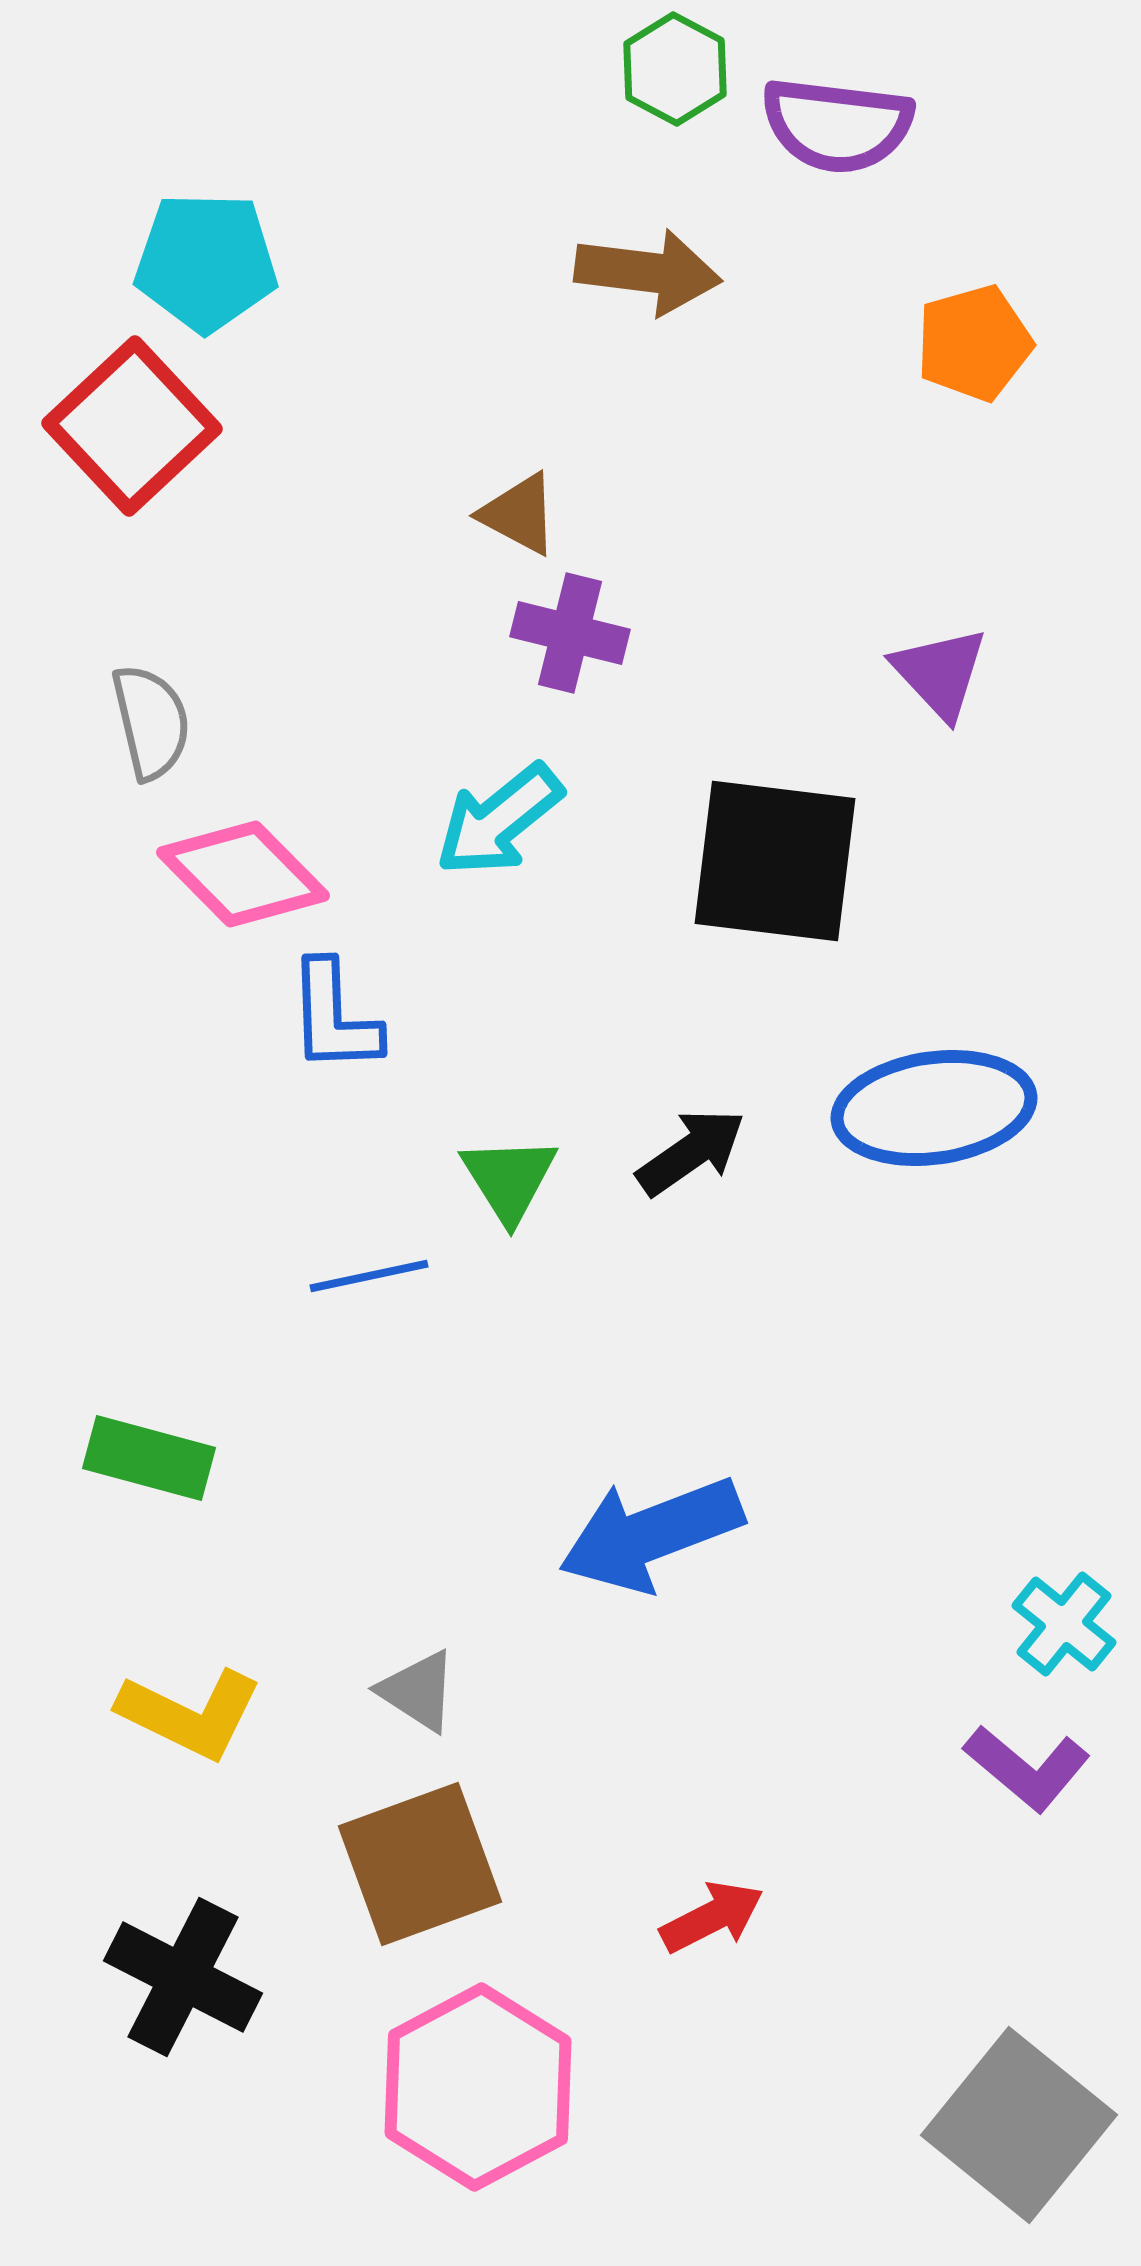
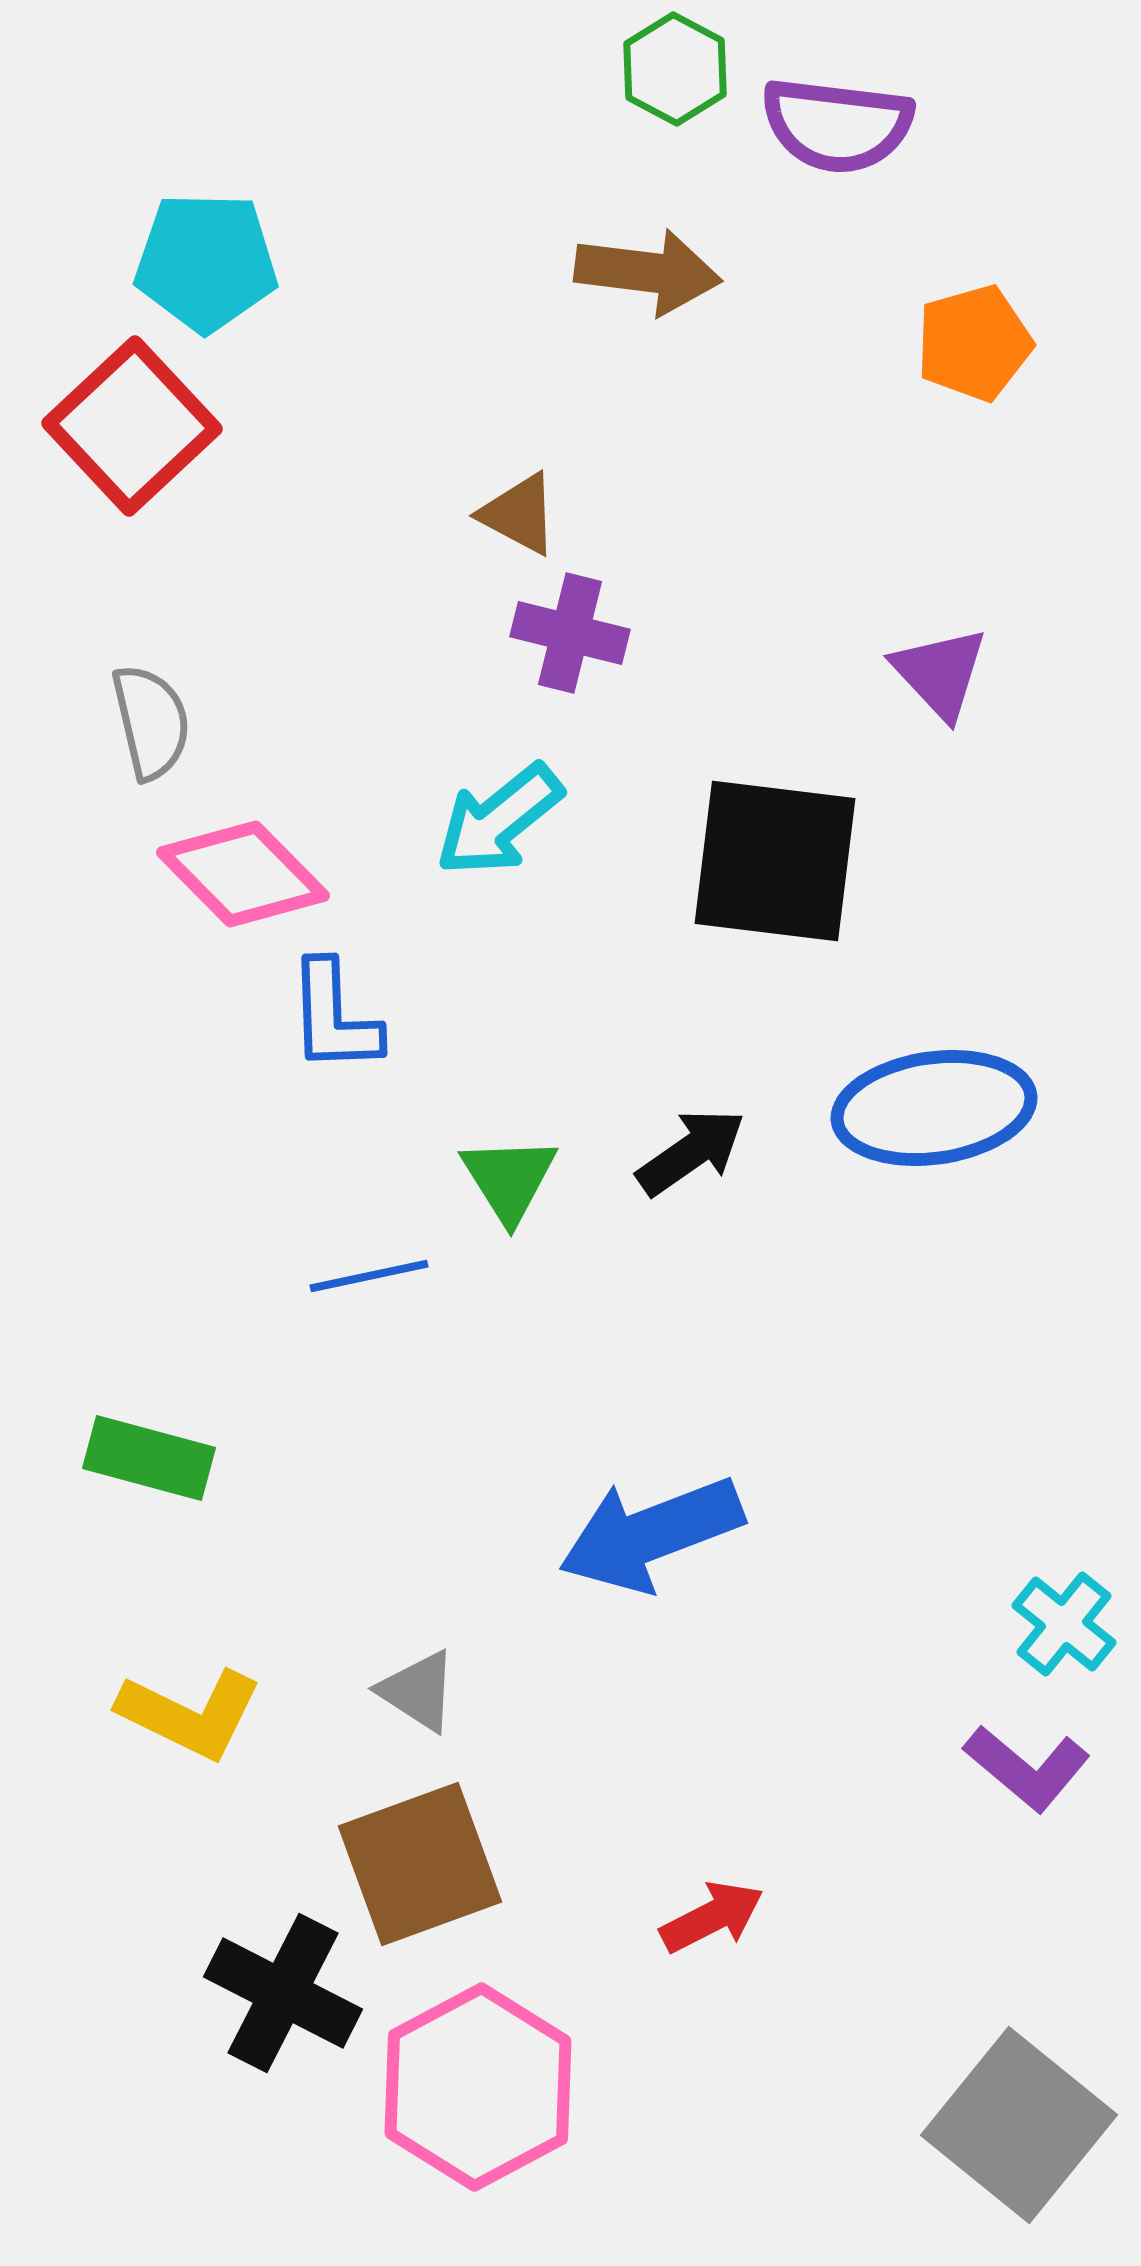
black cross: moved 100 px right, 16 px down
